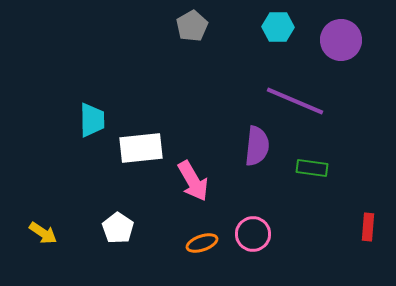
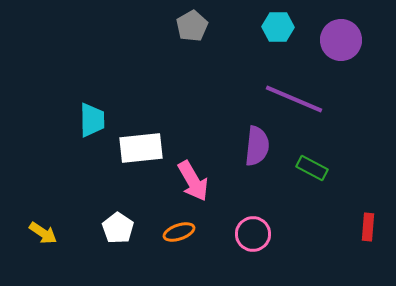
purple line: moved 1 px left, 2 px up
green rectangle: rotated 20 degrees clockwise
orange ellipse: moved 23 px left, 11 px up
